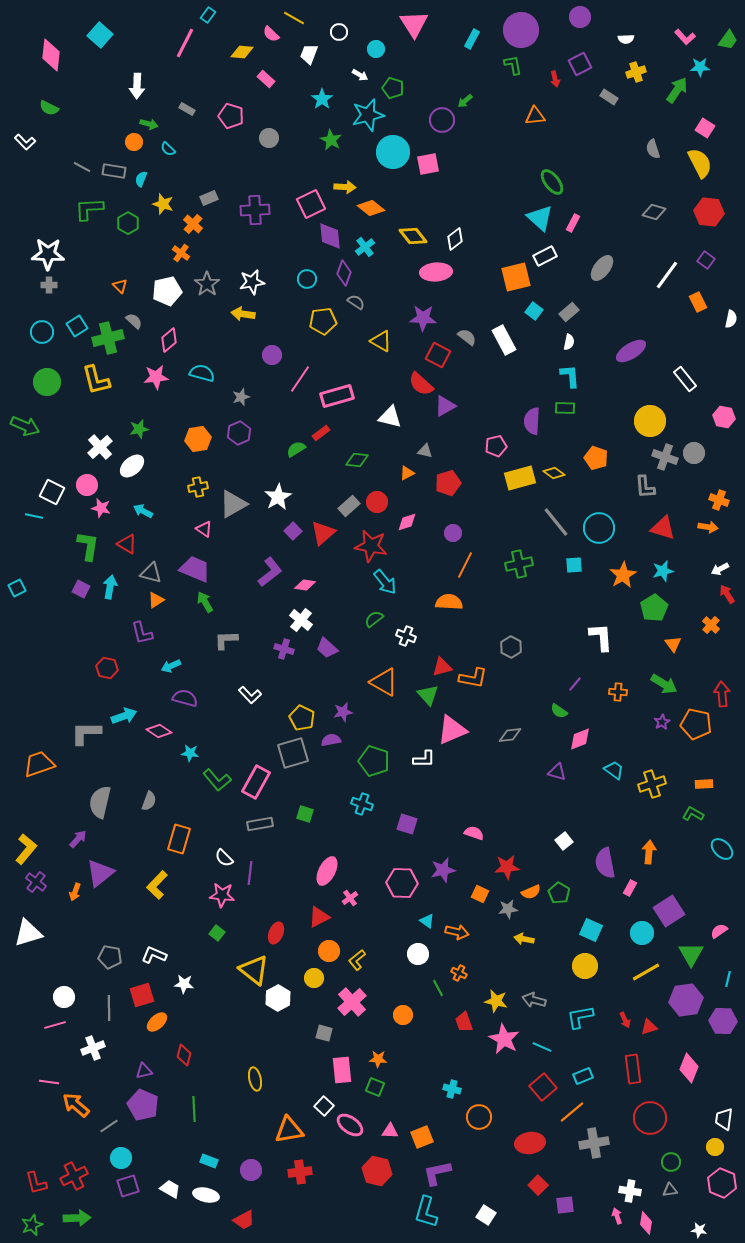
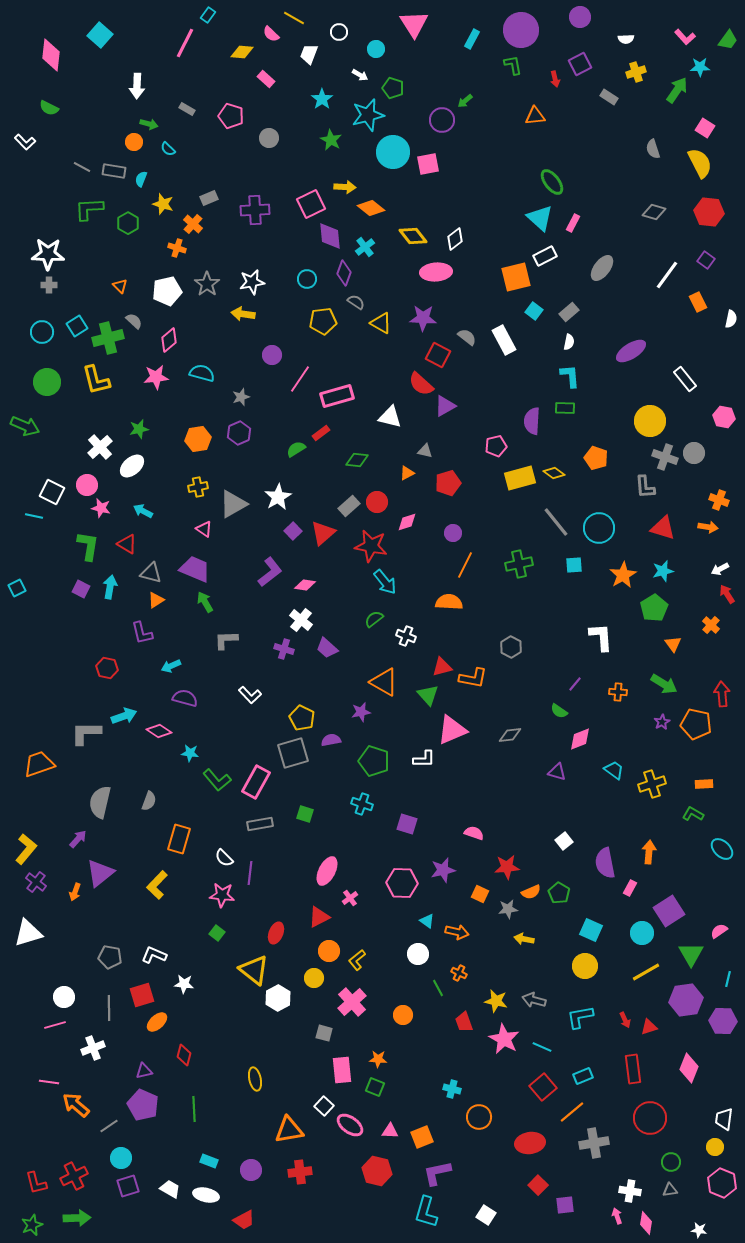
orange cross at (181, 253): moved 4 px left, 5 px up; rotated 18 degrees counterclockwise
yellow triangle at (381, 341): moved 18 px up
purple star at (343, 712): moved 18 px right
